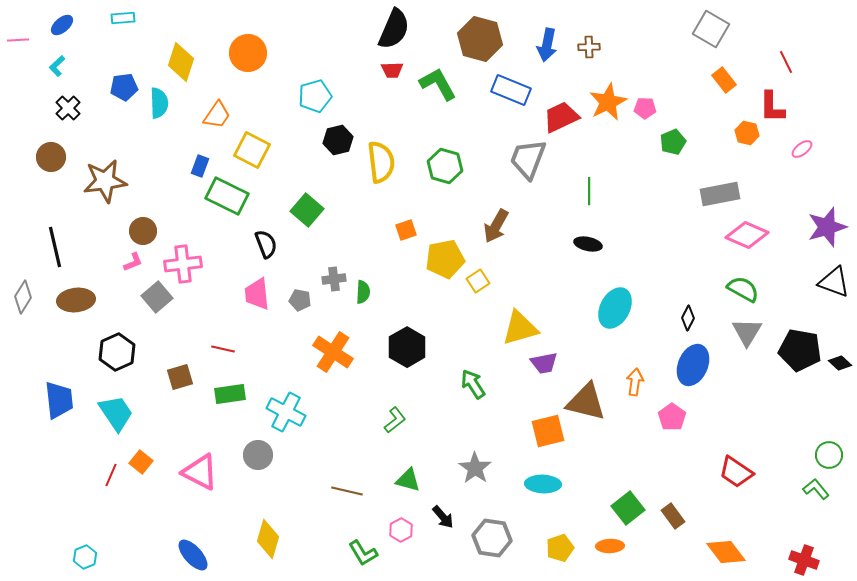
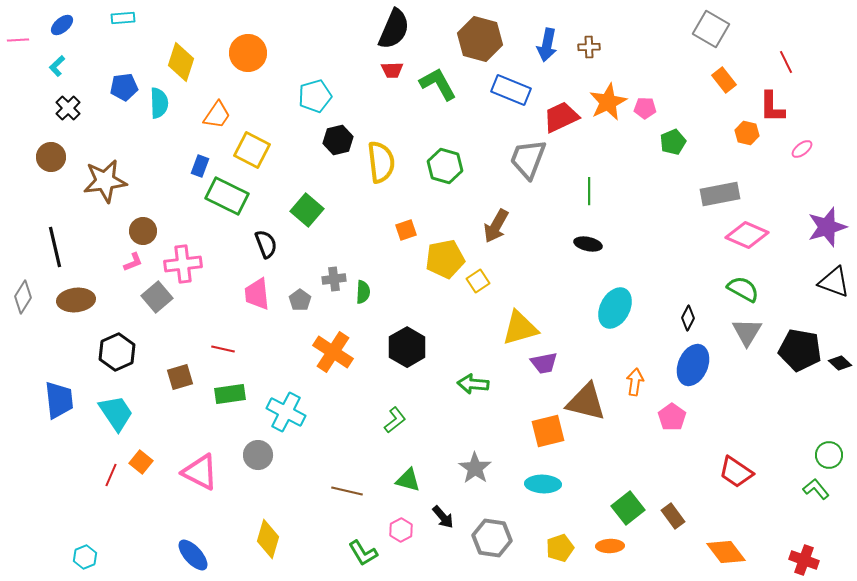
gray pentagon at (300, 300): rotated 25 degrees clockwise
green arrow at (473, 384): rotated 52 degrees counterclockwise
